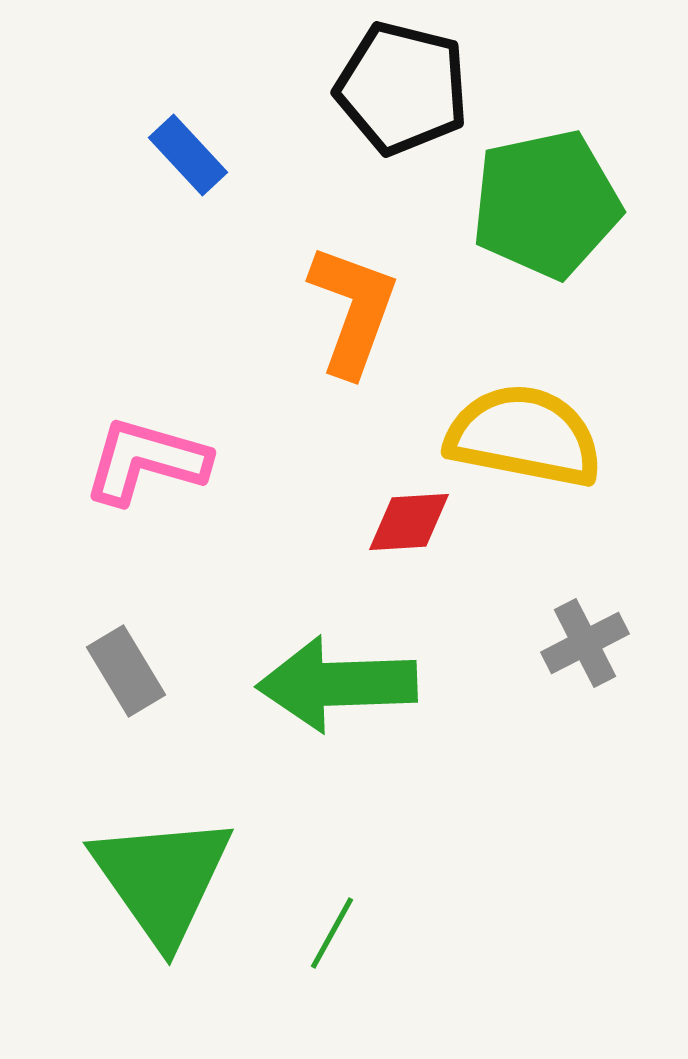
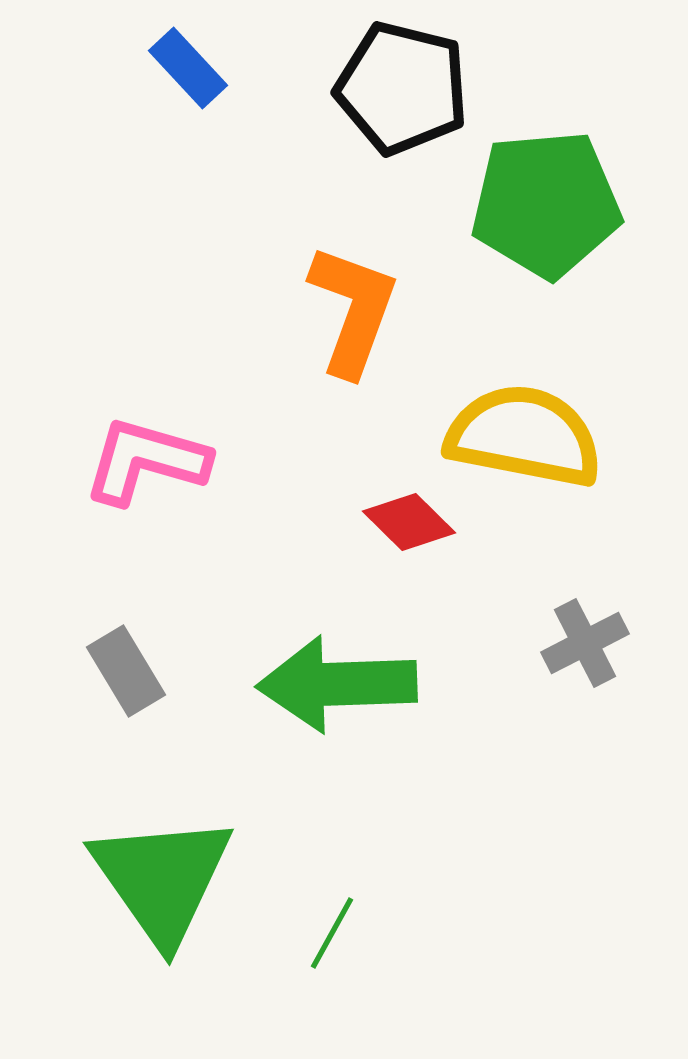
blue rectangle: moved 87 px up
green pentagon: rotated 7 degrees clockwise
red diamond: rotated 48 degrees clockwise
